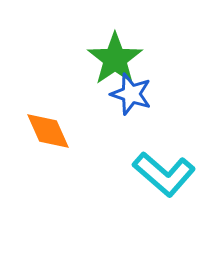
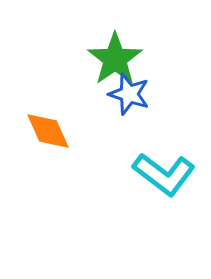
blue star: moved 2 px left
cyan L-shape: rotated 4 degrees counterclockwise
